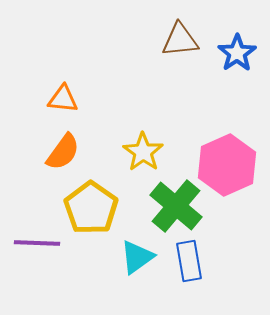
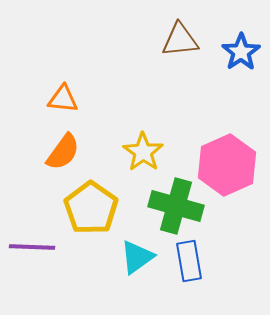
blue star: moved 4 px right, 1 px up
green cross: rotated 24 degrees counterclockwise
purple line: moved 5 px left, 4 px down
